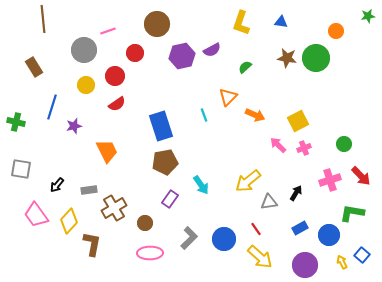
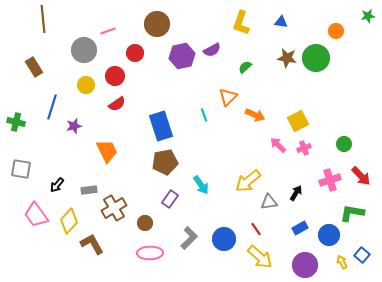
brown L-shape at (92, 244): rotated 40 degrees counterclockwise
